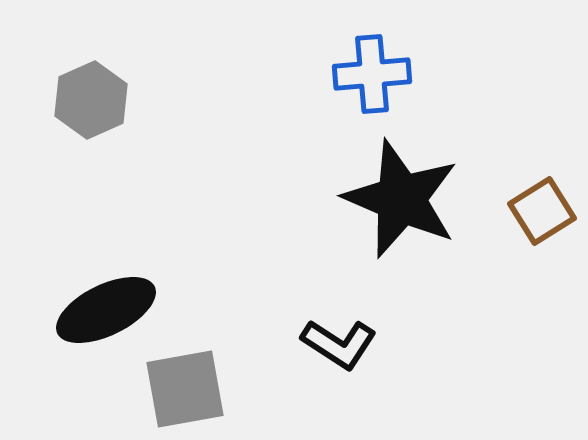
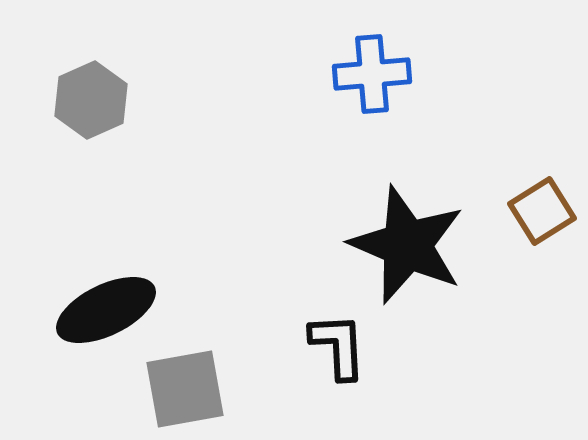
black star: moved 6 px right, 46 px down
black L-shape: moved 1 px left, 2 px down; rotated 126 degrees counterclockwise
